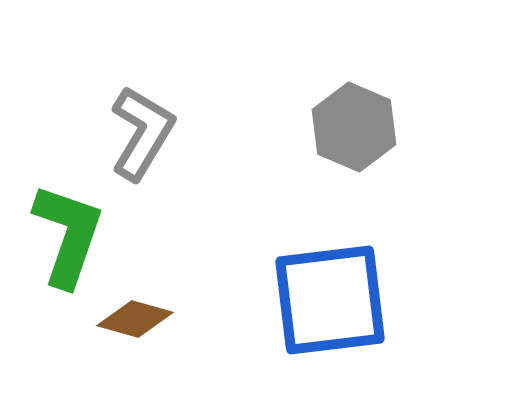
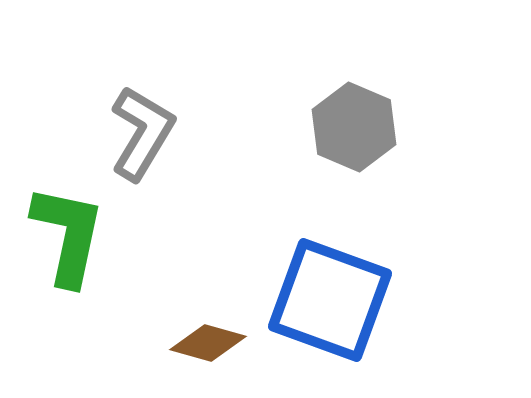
green L-shape: rotated 7 degrees counterclockwise
blue square: rotated 27 degrees clockwise
brown diamond: moved 73 px right, 24 px down
